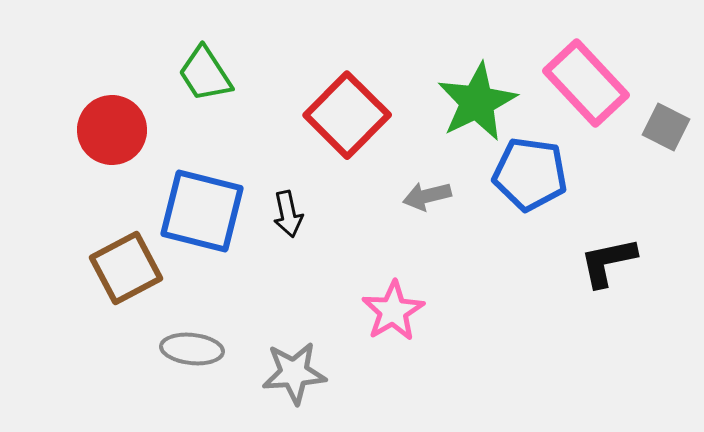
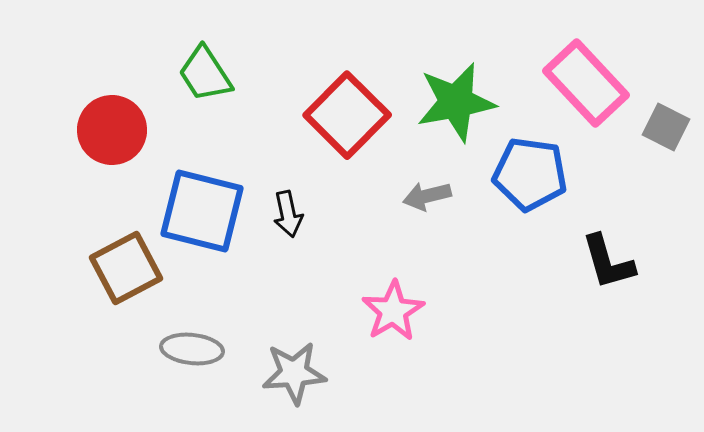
green star: moved 21 px left; rotated 16 degrees clockwise
black L-shape: rotated 94 degrees counterclockwise
